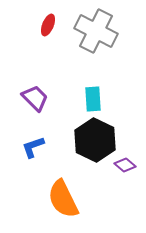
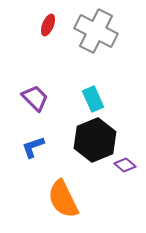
cyan rectangle: rotated 20 degrees counterclockwise
black hexagon: rotated 12 degrees clockwise
